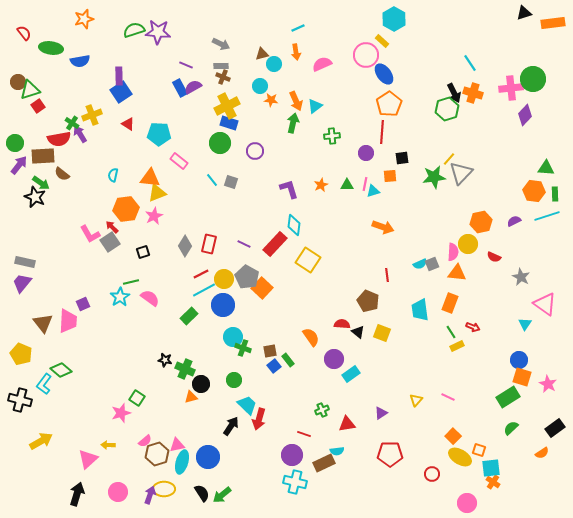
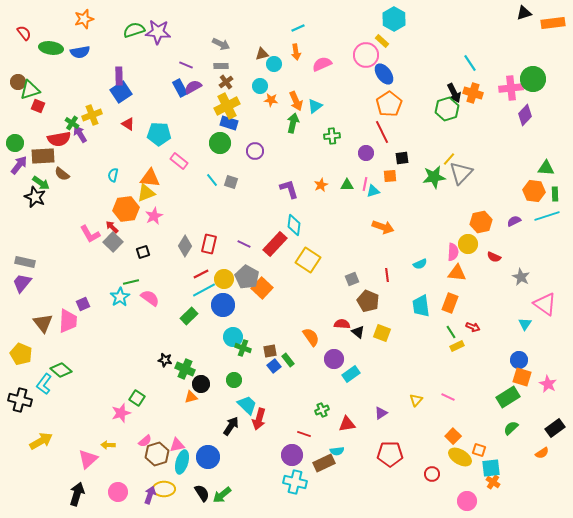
blue semicircle at (80, 61): moved 9 px up
brown cross at (223, 77): moved 3 px right, 5 px down; rotated 32 degrees clockwise
red square at (38, 106): rotated 32 degrees counterclockwise
red line at (382, 132): rotated 30 degrees counterclockwise
yellow triangle at (157, 193): moved 11 px left
gray square at (110, 242): moved 3 px right; rotated 12 degrees counterclockwise
gray square at (432, 264): moved 80 px left, 15 px down
cyan trapezoid at (420, 310): moved 1 px right, 4 px up
pink circle at (467, 503): moved 2 px up
